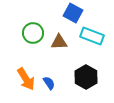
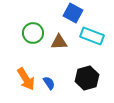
black hexagon: moved 1 px right, 1 px down; rotated 15 degrees clockwise
